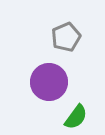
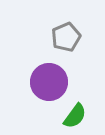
green semicircle: moved 1 px left, 1 px up
